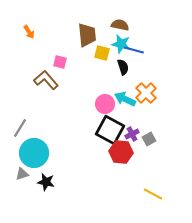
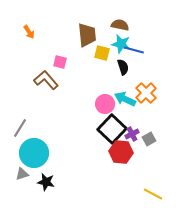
black square: moved 2 px right, 1 px up; rotated 16 degrees clockwise
